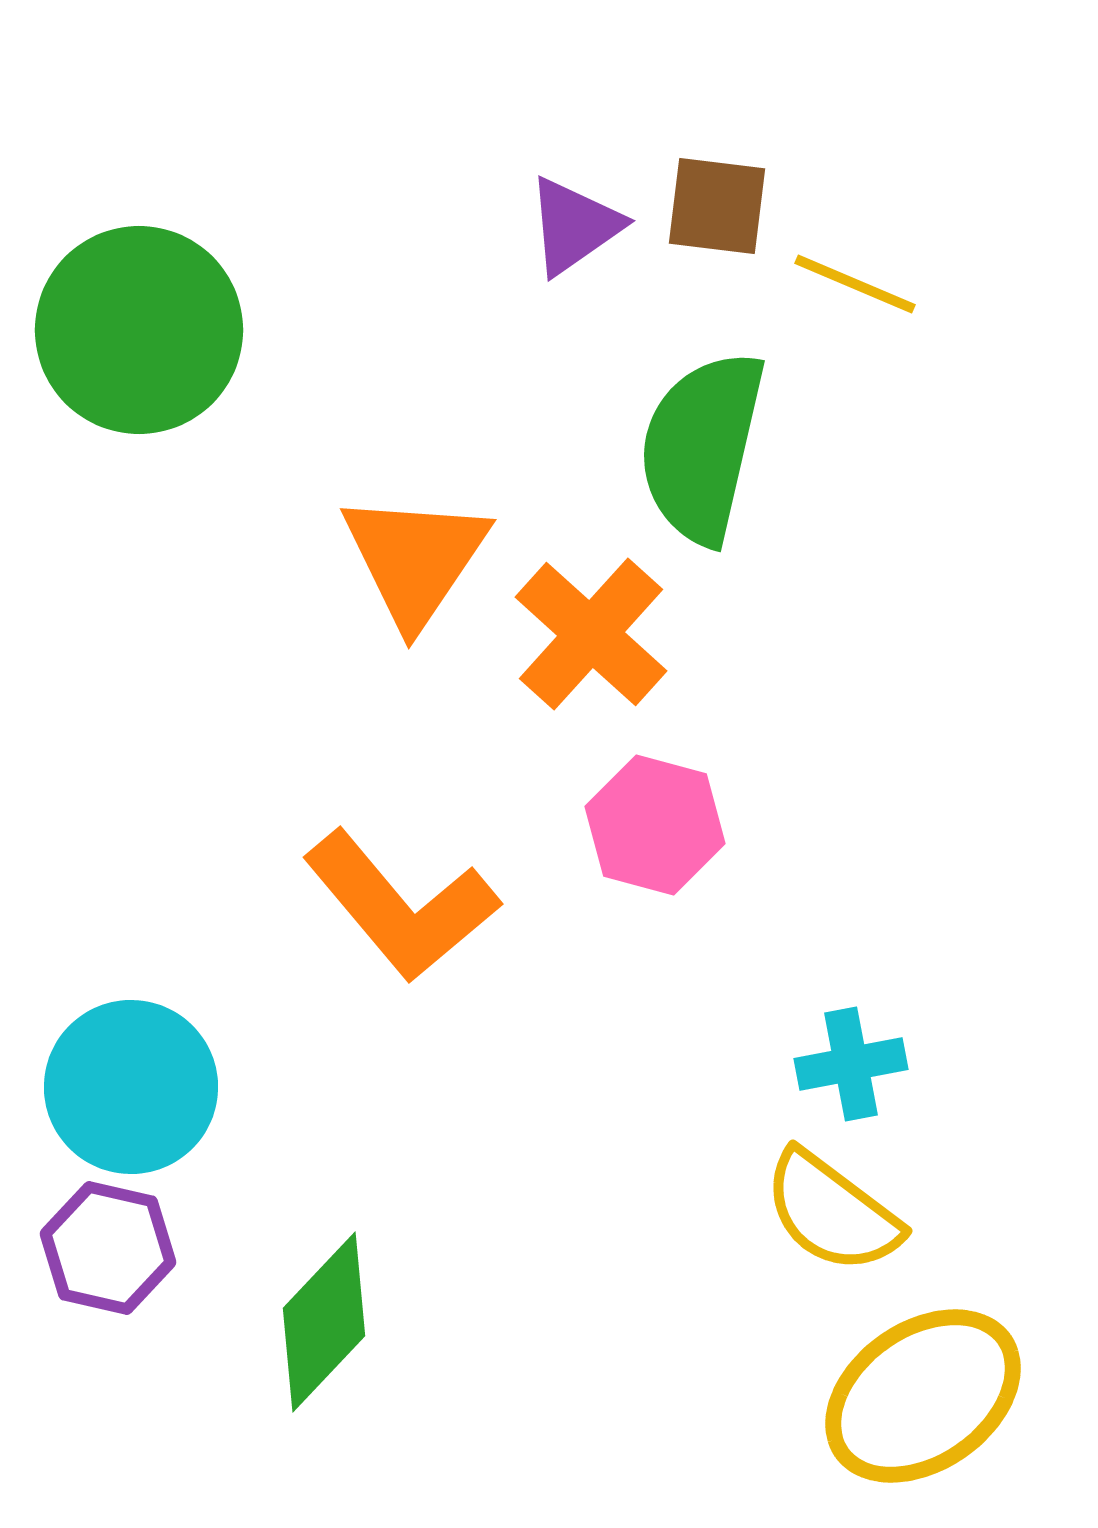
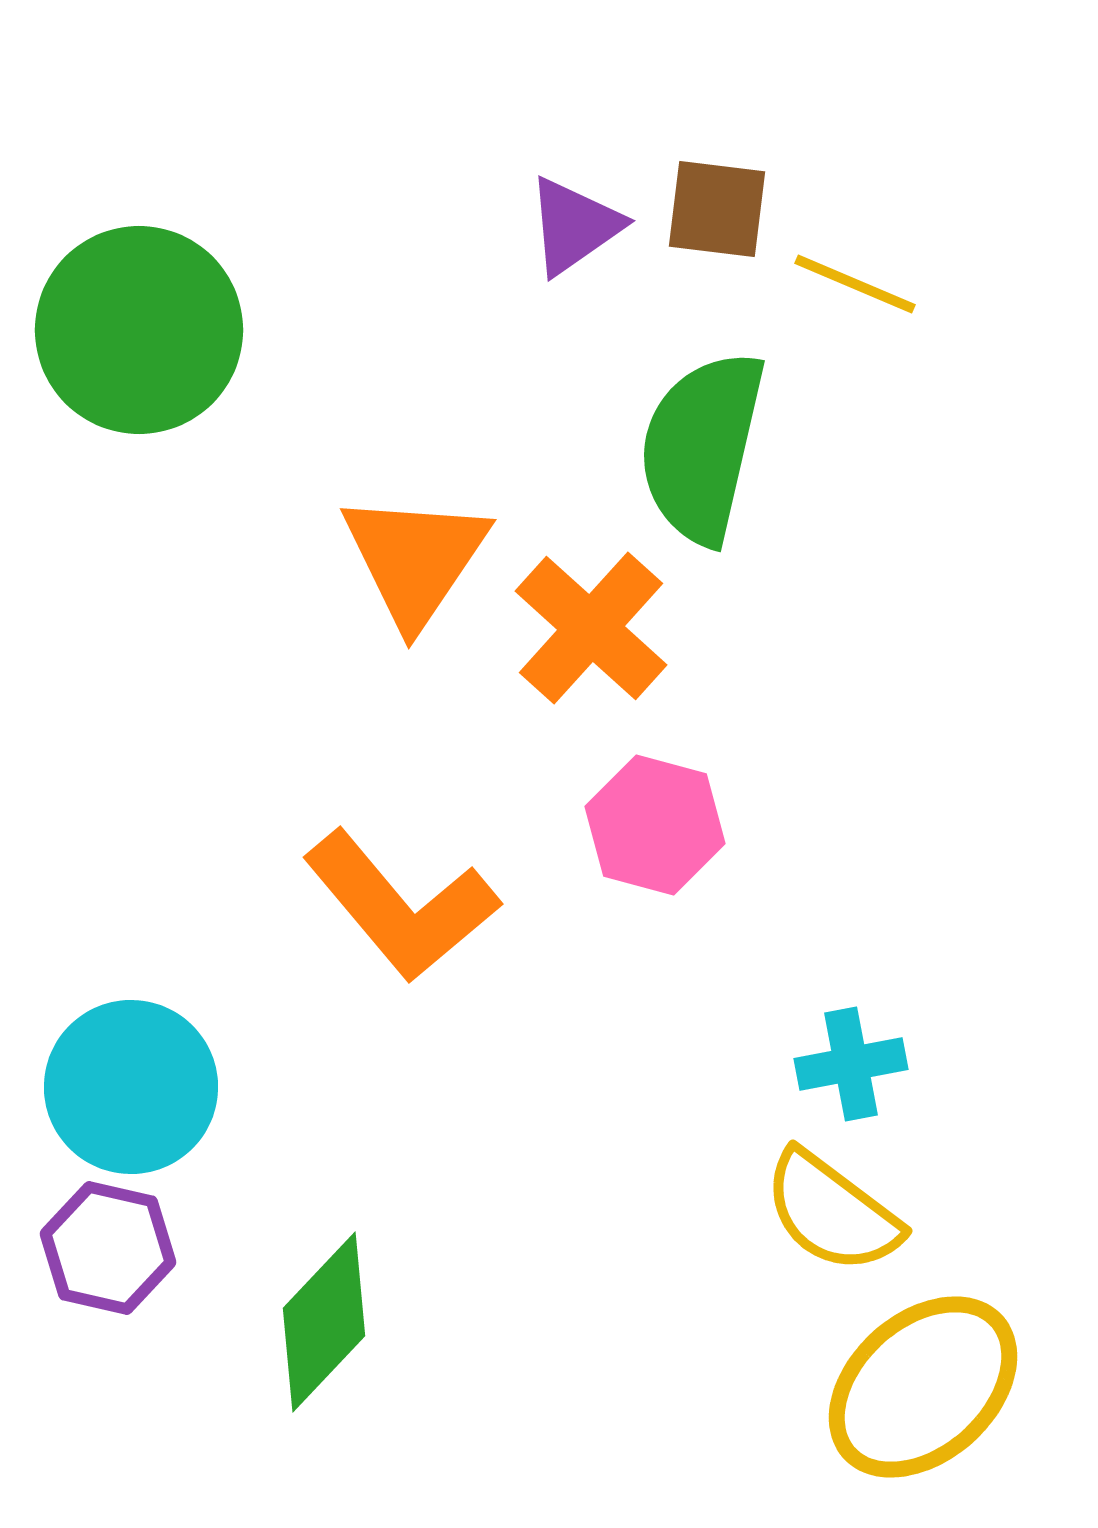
brown square: moved 3 px down
orange cross: moved 6 px up
yellow ellipse: moved 9 px up; rotated 7 degrees counterclockwise
